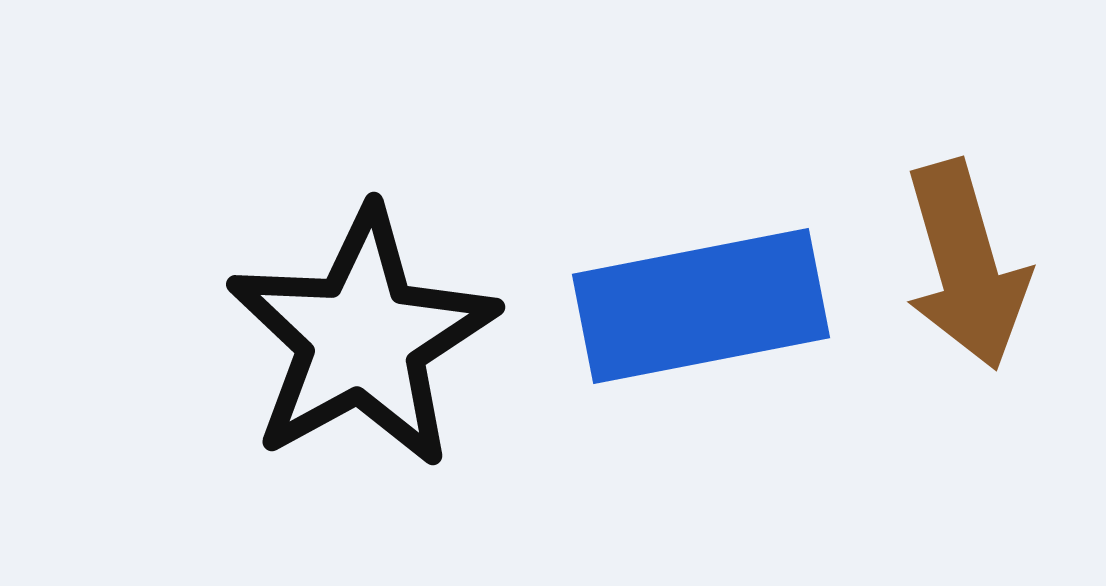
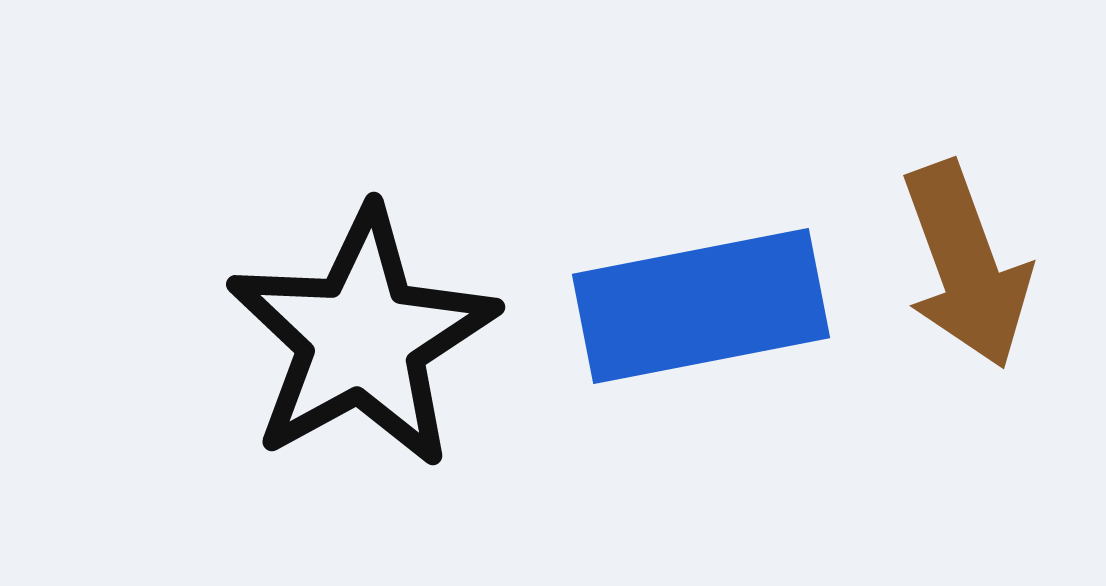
brown arrow: rotated 4 degrees counterclockwise
